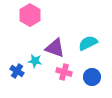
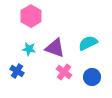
pink hexagon: moved 1 px right, 1 px down
cyan star: moved 6 px left, 12 px up
pink cross: rotated 21 degrees clockwise
